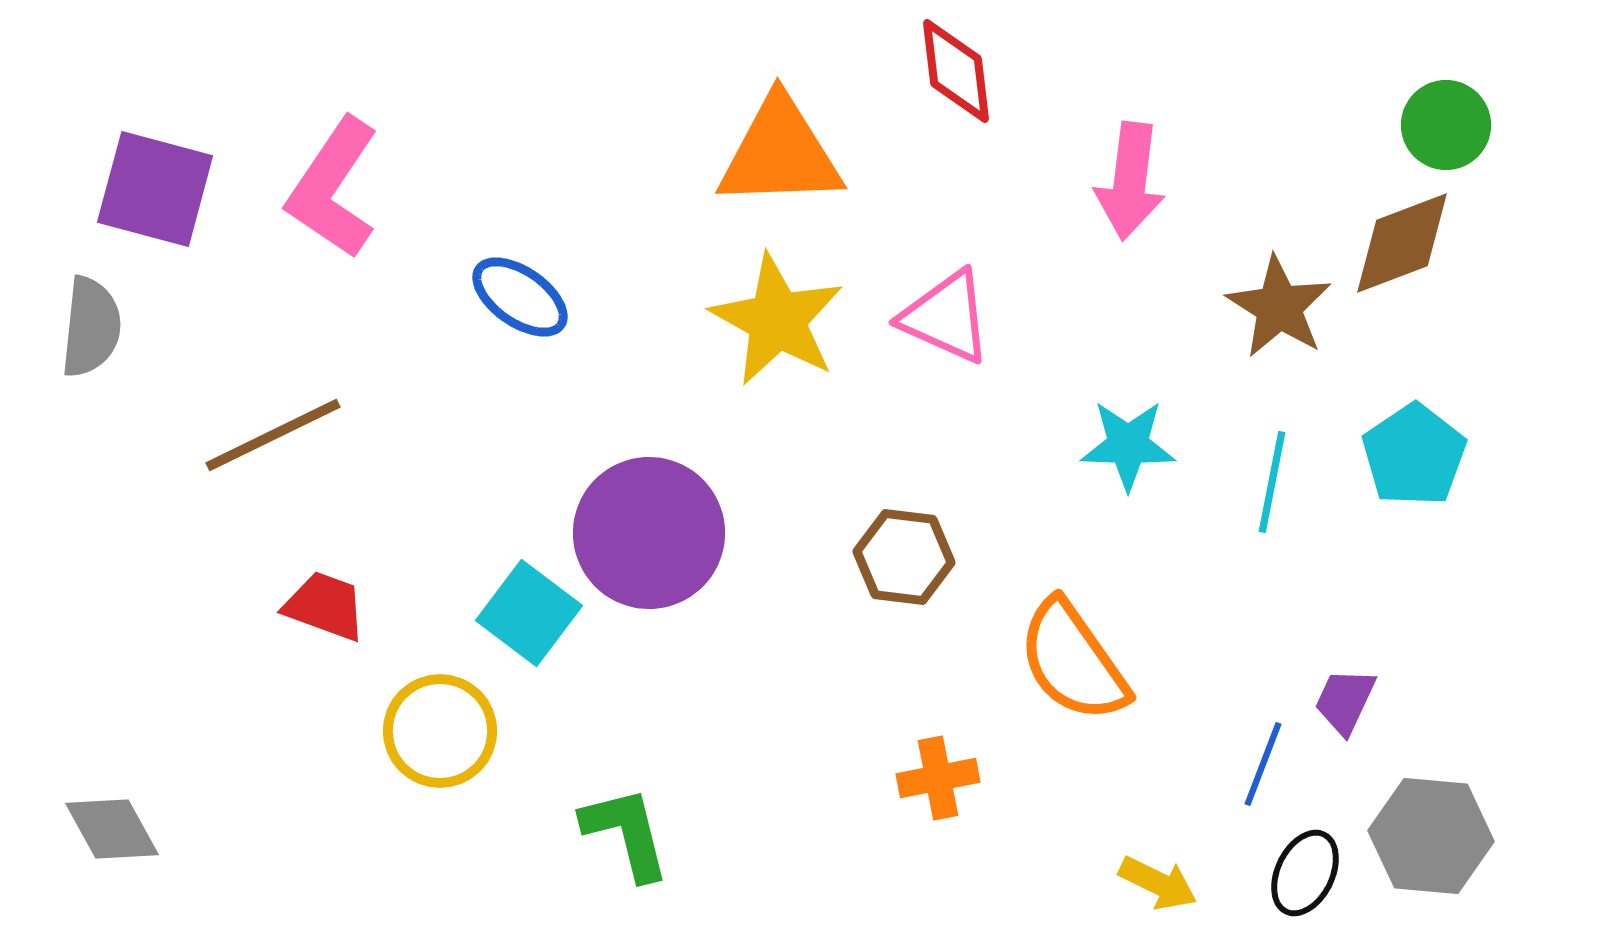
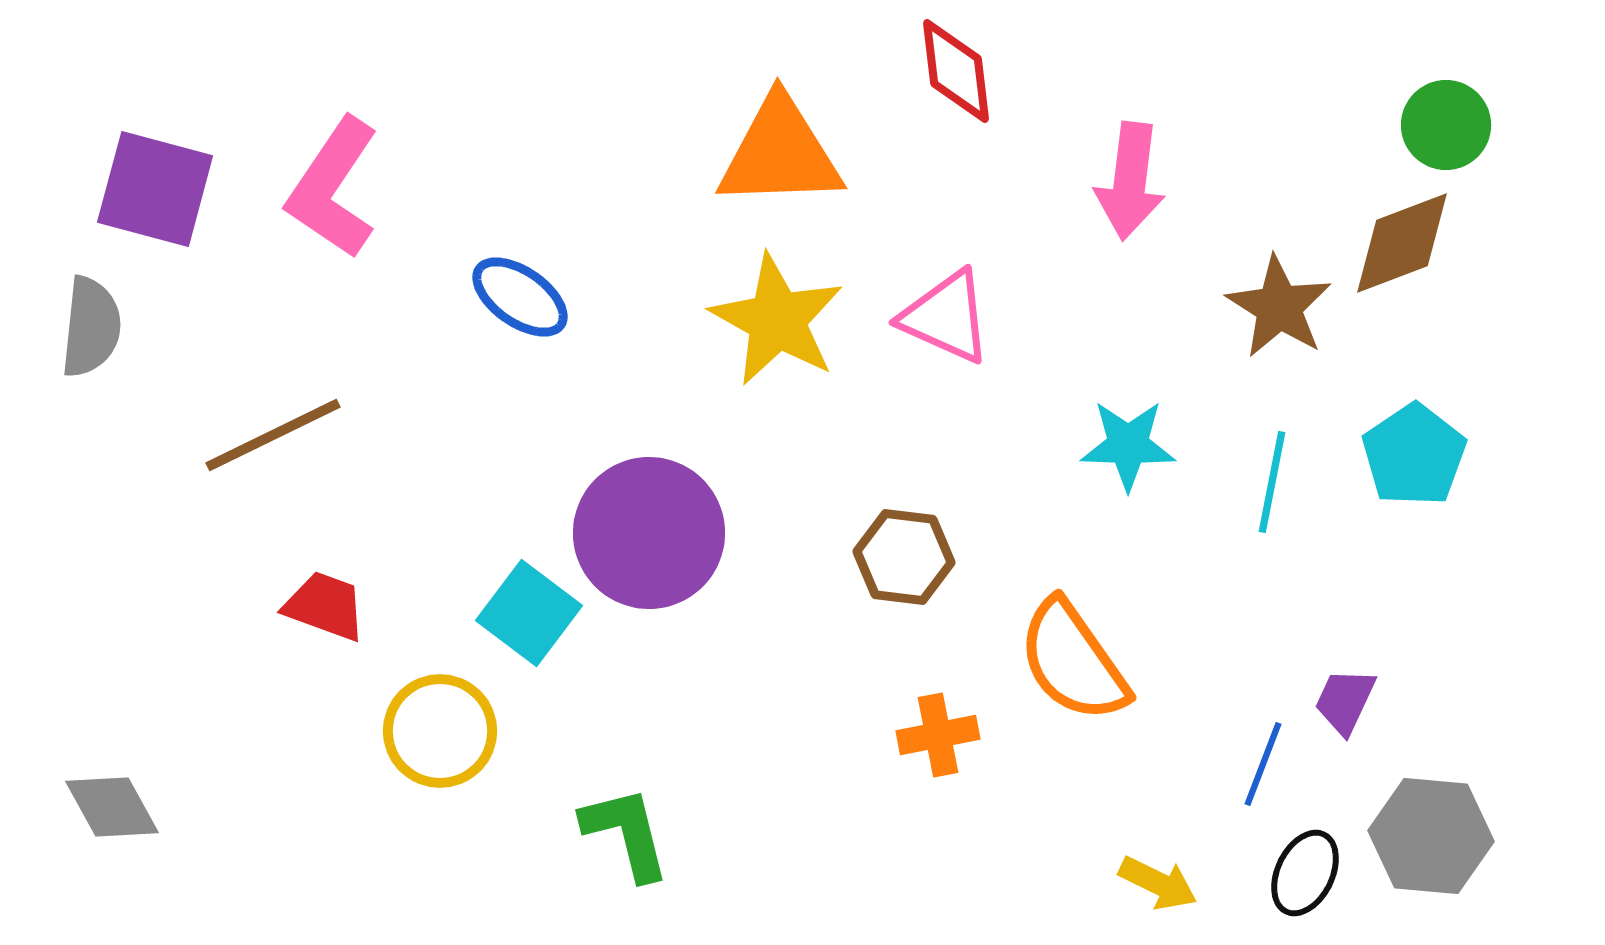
orange cross: moved 43 px up
gray diamond: moved 22 px up
